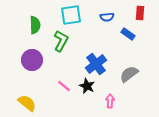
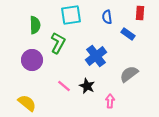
blue semicircle: rotated 88 degrees clockwise
green L-shape: moved 3 px left, 2 px down
blue cross: moved 8 px up
